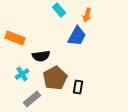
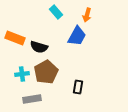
cyan rectangle: moved 3 px left, 2 px down
black semicircle: moved 2 px left, 9 px up; rotated 24 degrees clockwise
cyan cross: rotated 24 degrees clockwise
brown pentagon: moved 9 px left, 6 px up
gray rectangle: rotated 30 degrees clockwise
